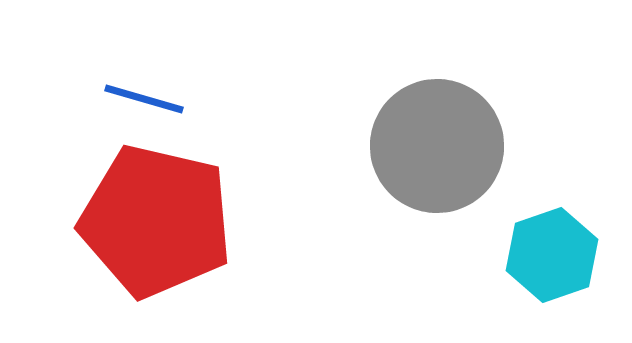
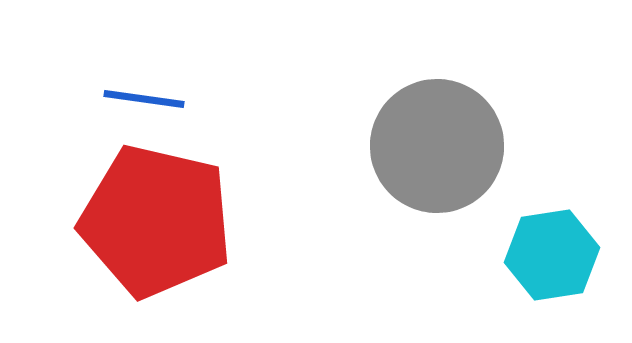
blue line: rotated 8 degrees counterclockwise
cyan hexagon: rotated 10 degrees clockwise
